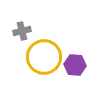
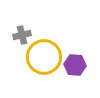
gray cross: moved 4 px down
